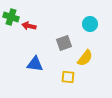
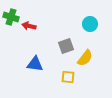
gray square: moved 2 px right, 3 px down
